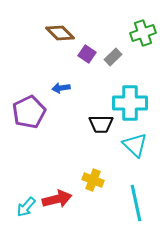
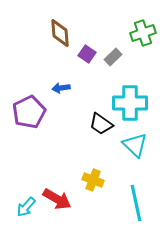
brown diamond: rotated 40 degrees clockwise
black trapezoid: rotated 35 degrees clockwise
red arrow: rotated 44 degrees clockwise
